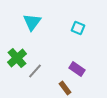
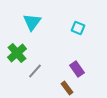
green cross: moved 5 px up
purple rectangle: rotated 21 degrees clockwise
brown rectangle: moved 2 px right
